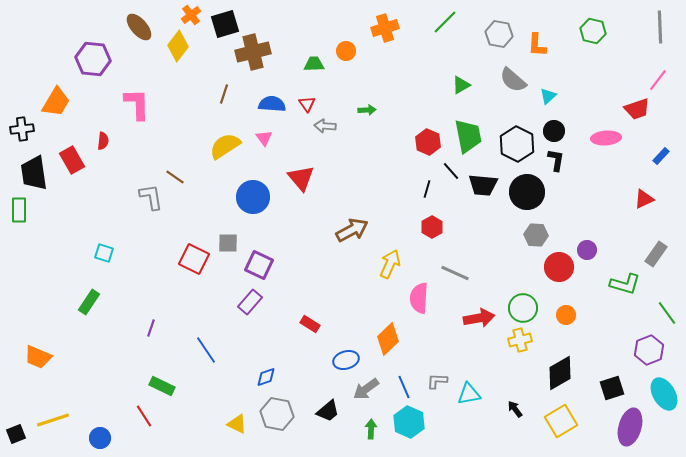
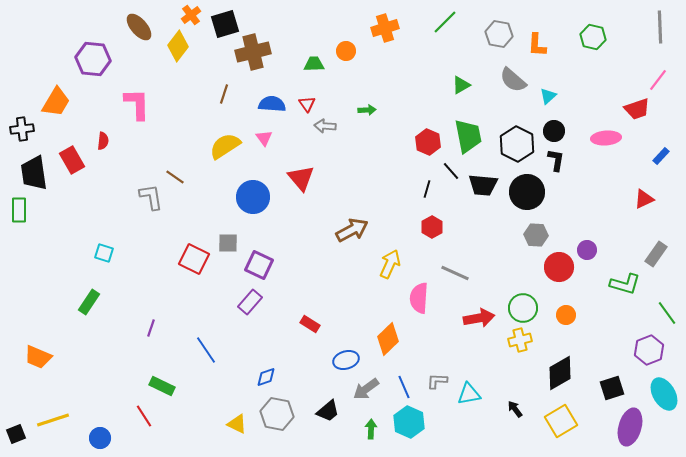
green hexagon at (593, 31): moved 6 px down
